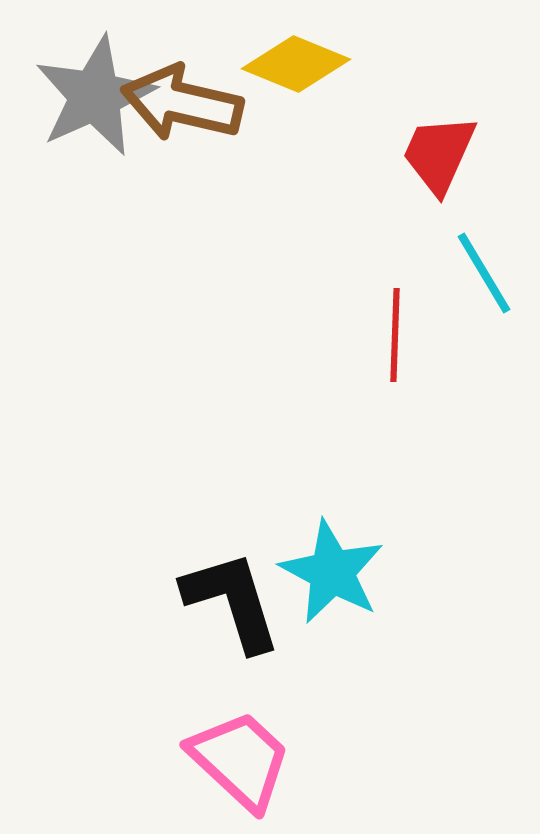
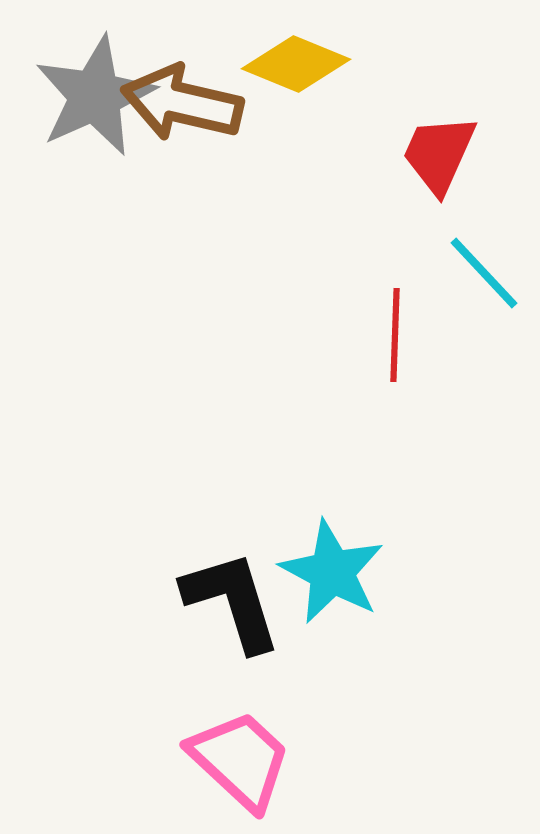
cyan line: rotated 12 degrees counterclockwise
